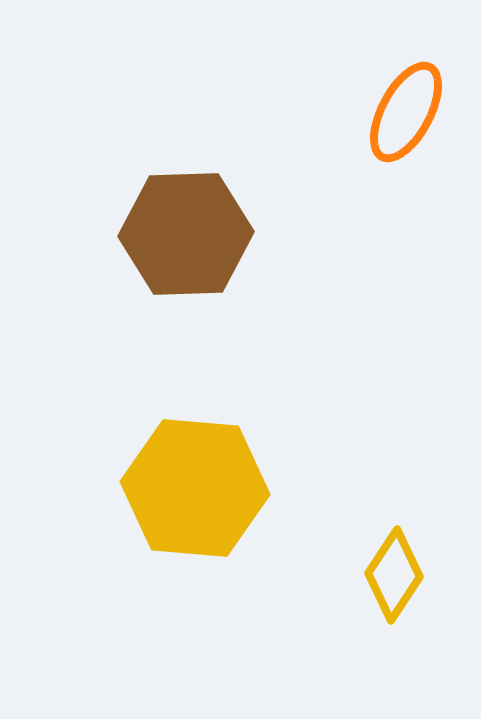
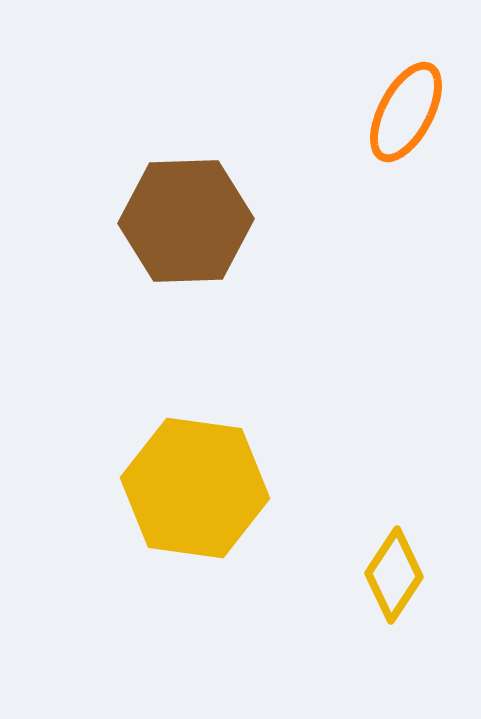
brown hexagon: moved 13 px up
yellow hexagon: rotated 3 degrees clockwise
